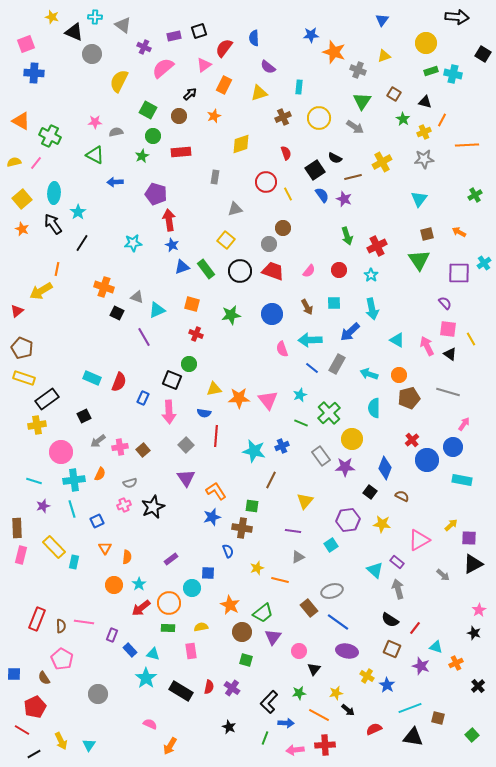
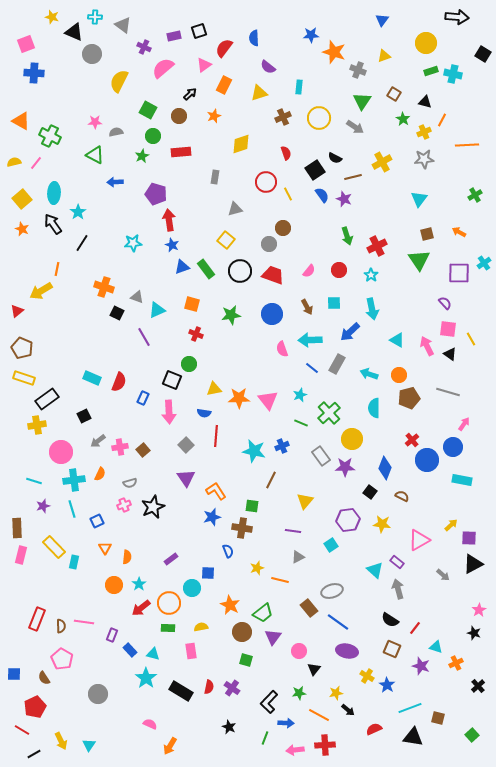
red trapezoid at (273, 271): moved 4 px down
